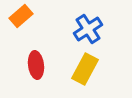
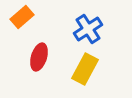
orange rectangle: moved 1 px right, 1 px down
red ellipse: moved 3 px right, 8 px up; rotated 24 degrees clockwise
